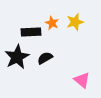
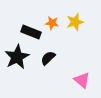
orange star: rotated 16 degrees counterclockwise
black rectangle: rotated 24 degrees clockwise
black semicircle: moved 3 px right; rotated 14 degrees counterclockwise
